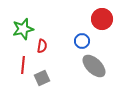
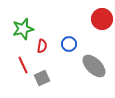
blue circle: moved 13 px left, 3 px down
red line: rotated 30 degrees counterclockwise
